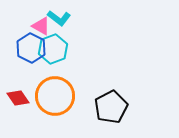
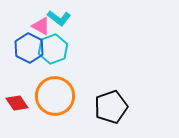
blue hexagon: moved 2 px left
red diamond: moved 1 px left, 5 px down
black pentagon: rotated 8 degrees clockwise
